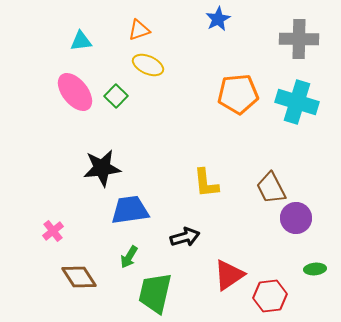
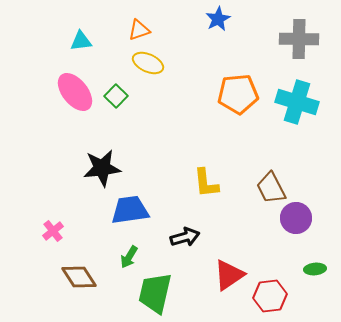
yellow ellipse: moved 2 px up
